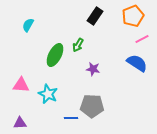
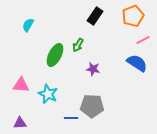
pink line: moved 1 px right, 1 px down
